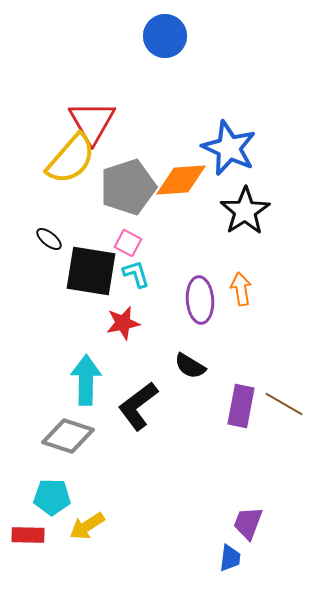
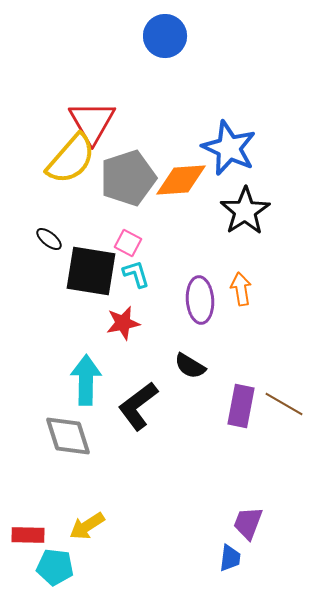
gray pentagon: moved 9 px up
gray diamond: rotated 54 degrees clockwise
cyan pentagon: moved 3 px right, 70 px down; rotated 6 degrees clockwise
